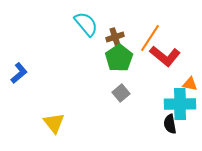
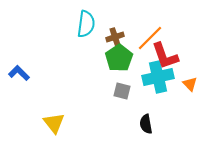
cyan semicircle: rotated 48 degrees clockwise
orange line: rotated 12 degrees clockwise
red L-shape: rotated 32 degrees clockwise
blue L-shape: rotated 95 degrees counterclockwise
orange triangle: rotated 35 degrees clockwise
gray square: moved 1 px right, 2 px up; rotated 36 degrees counterclockwise
cyan cross: moved 22 px left, 27 px up; rotated 12 degrees counterclockwise
black semicircle: moved 24 px left
